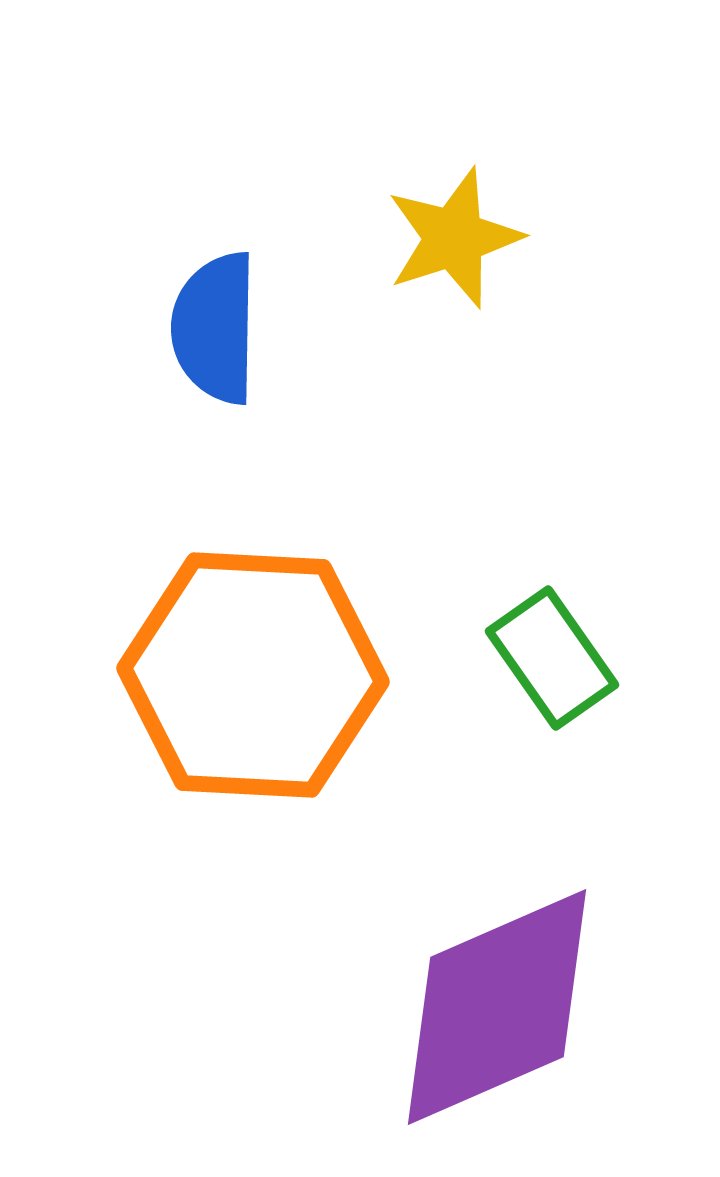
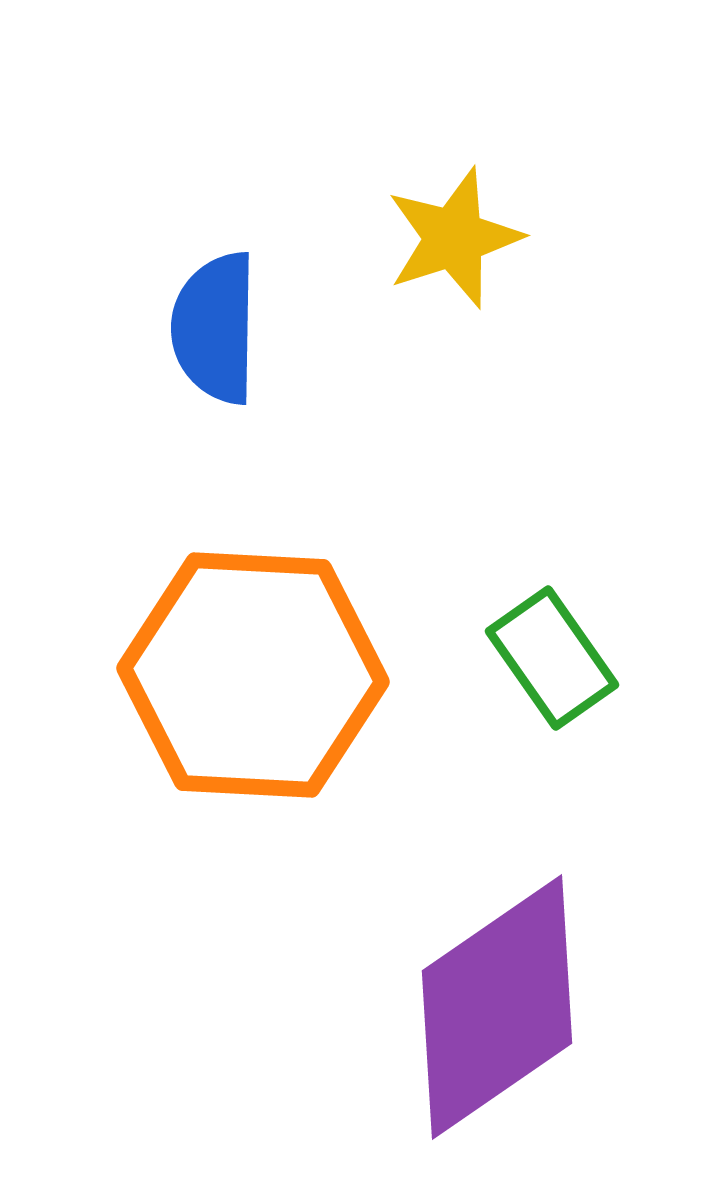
purple diamond: rotated 11 degrees counterclockwise
